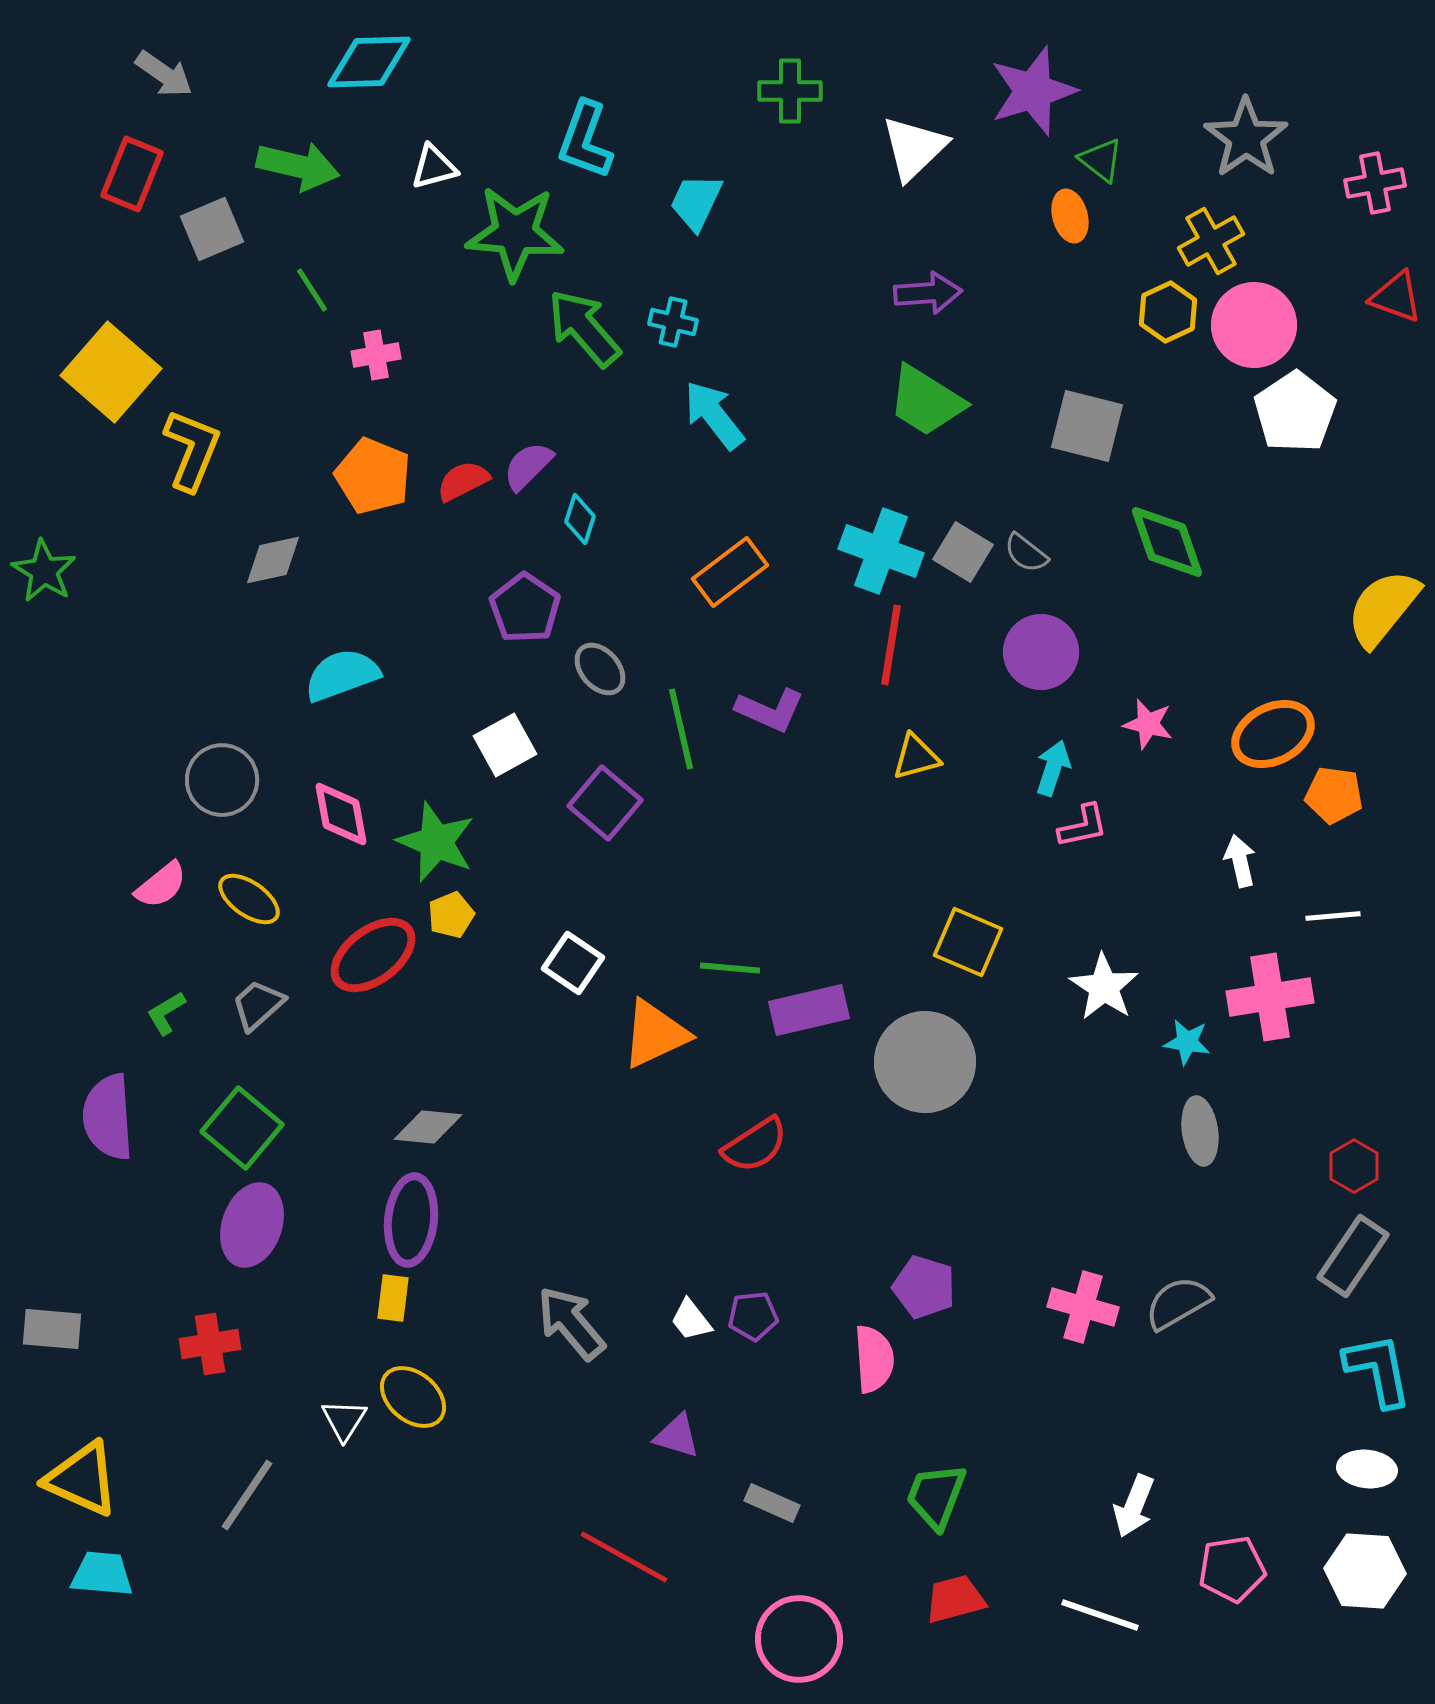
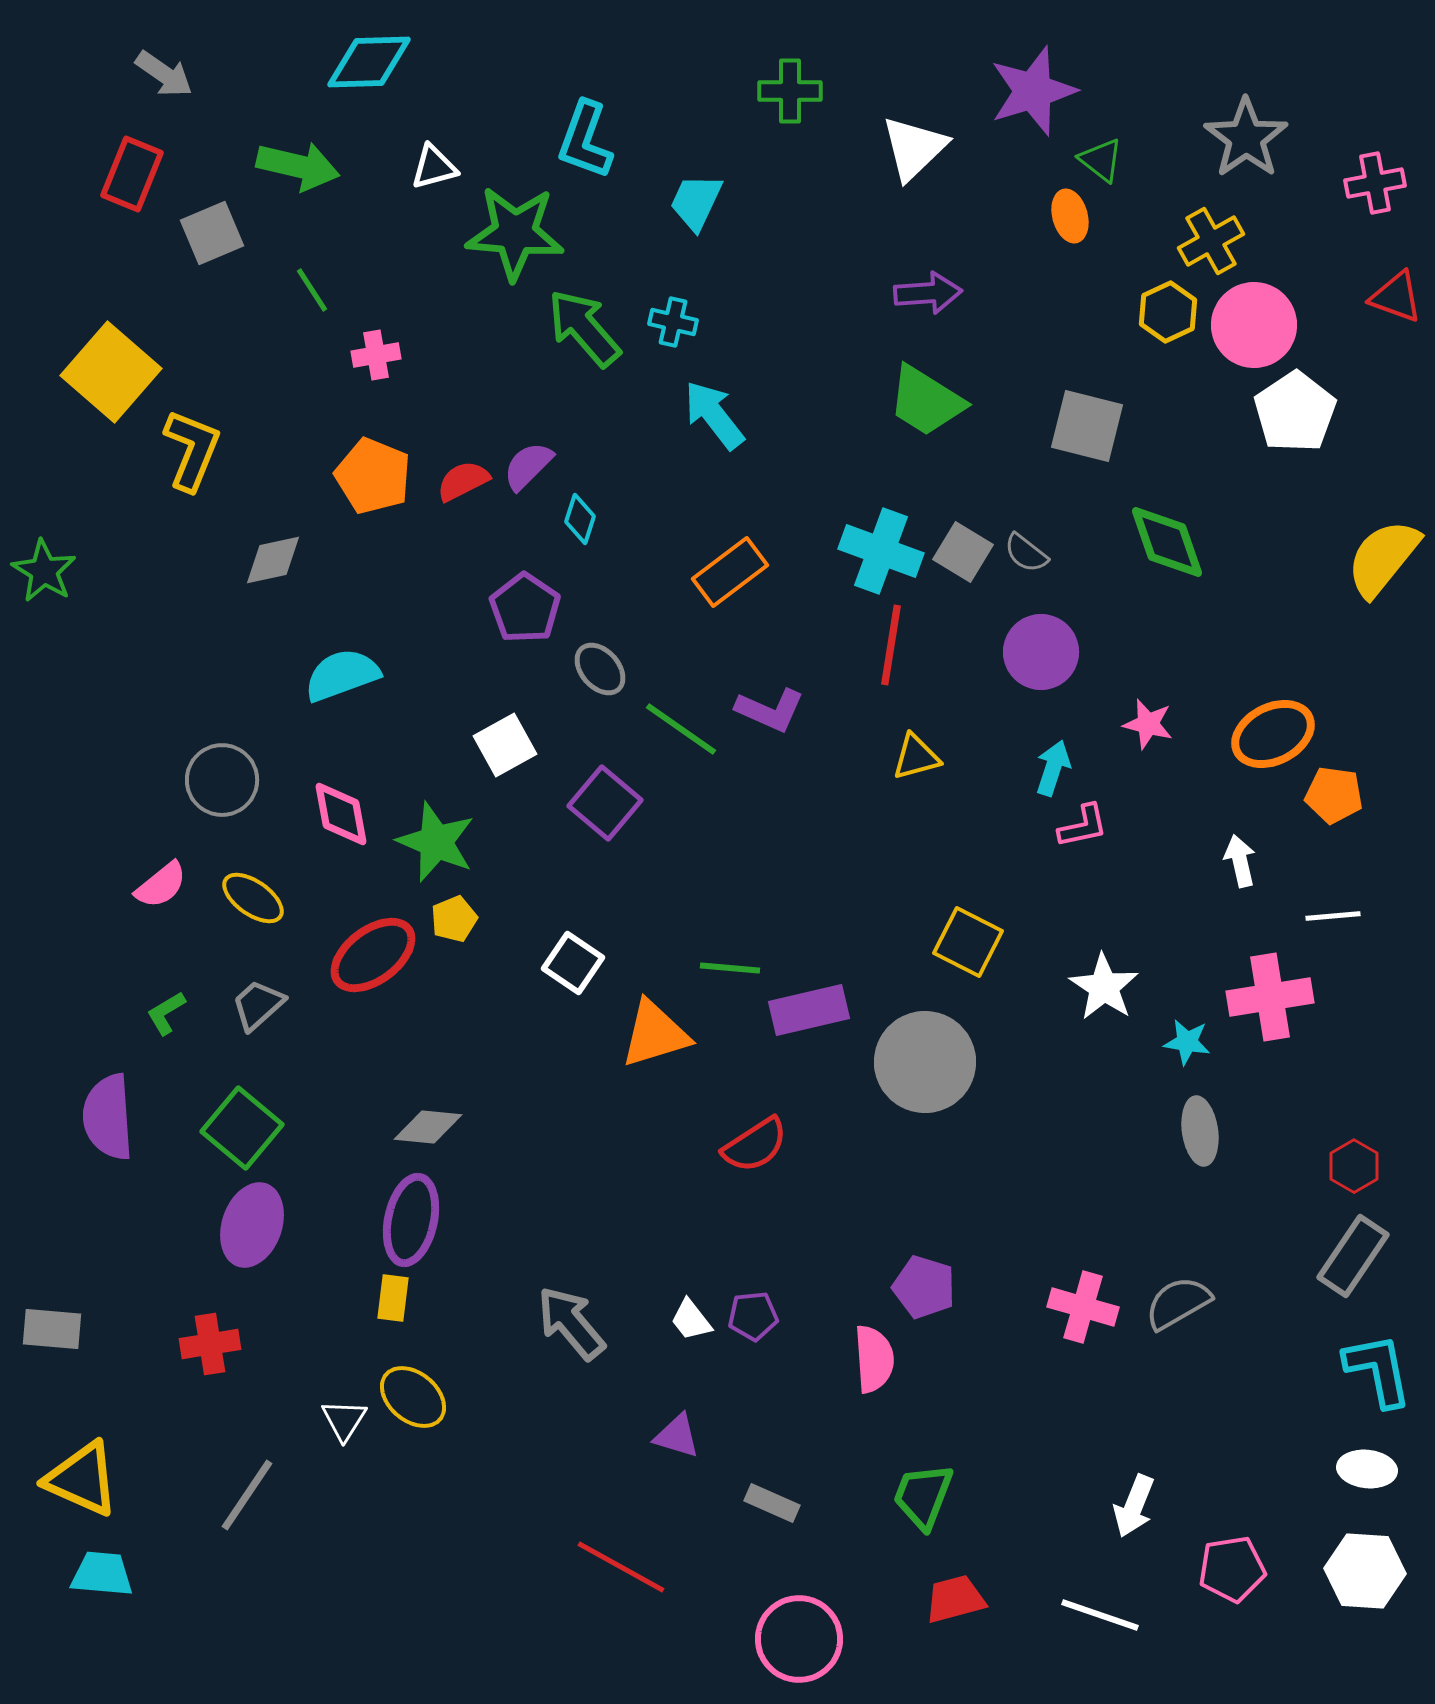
gray square at (212, 229): moved 4 px down
yellow semicircle at (1383, 608): moved 50 px up
green line at (681, 729): rotated 42 degrees counterclockwise
yellow ellipse at (249, 899): moved 4 px right, 1 px up
yellow pentagon at (451, 915): moved 3 px right, 4 px down
yellow square at (968, 942): rotated 4 degrees clockwise
orange triangle at (655, 1034): rotated 8 degrees clockwise
purple ellipse at (411, 1220): rotated 6 degrees clockwise
green trapezoid at (936, 1496): moved 13 px left
red line at (624, 1557): moved 3 px left, 10 px down
